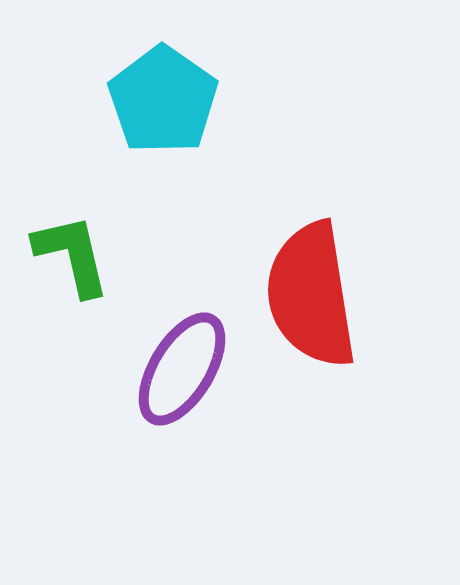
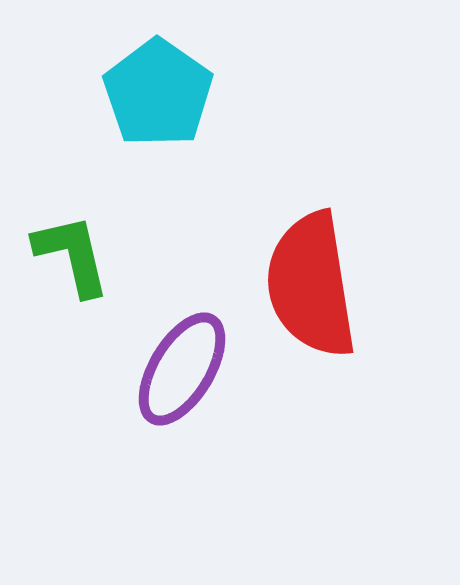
cyan pentagon: moved 5 px left, 7 px up
red semicircle: moved 10 px up
